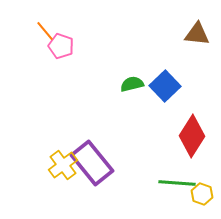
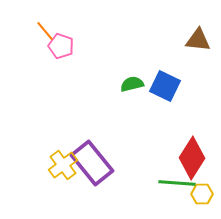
brown triangle: moved 1 px right, 6 px down
blue square: rotated 20 degrees counterclockwise
red diamond: moved 22 px down
yellow hexagon: rotated 20 degrees counterclockwise
